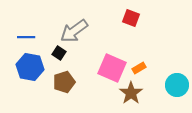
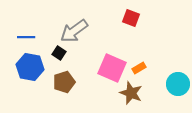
cyan circle: moved 1 px right, 1 px up
brown star: rotated 15 degrees counterclockwise
